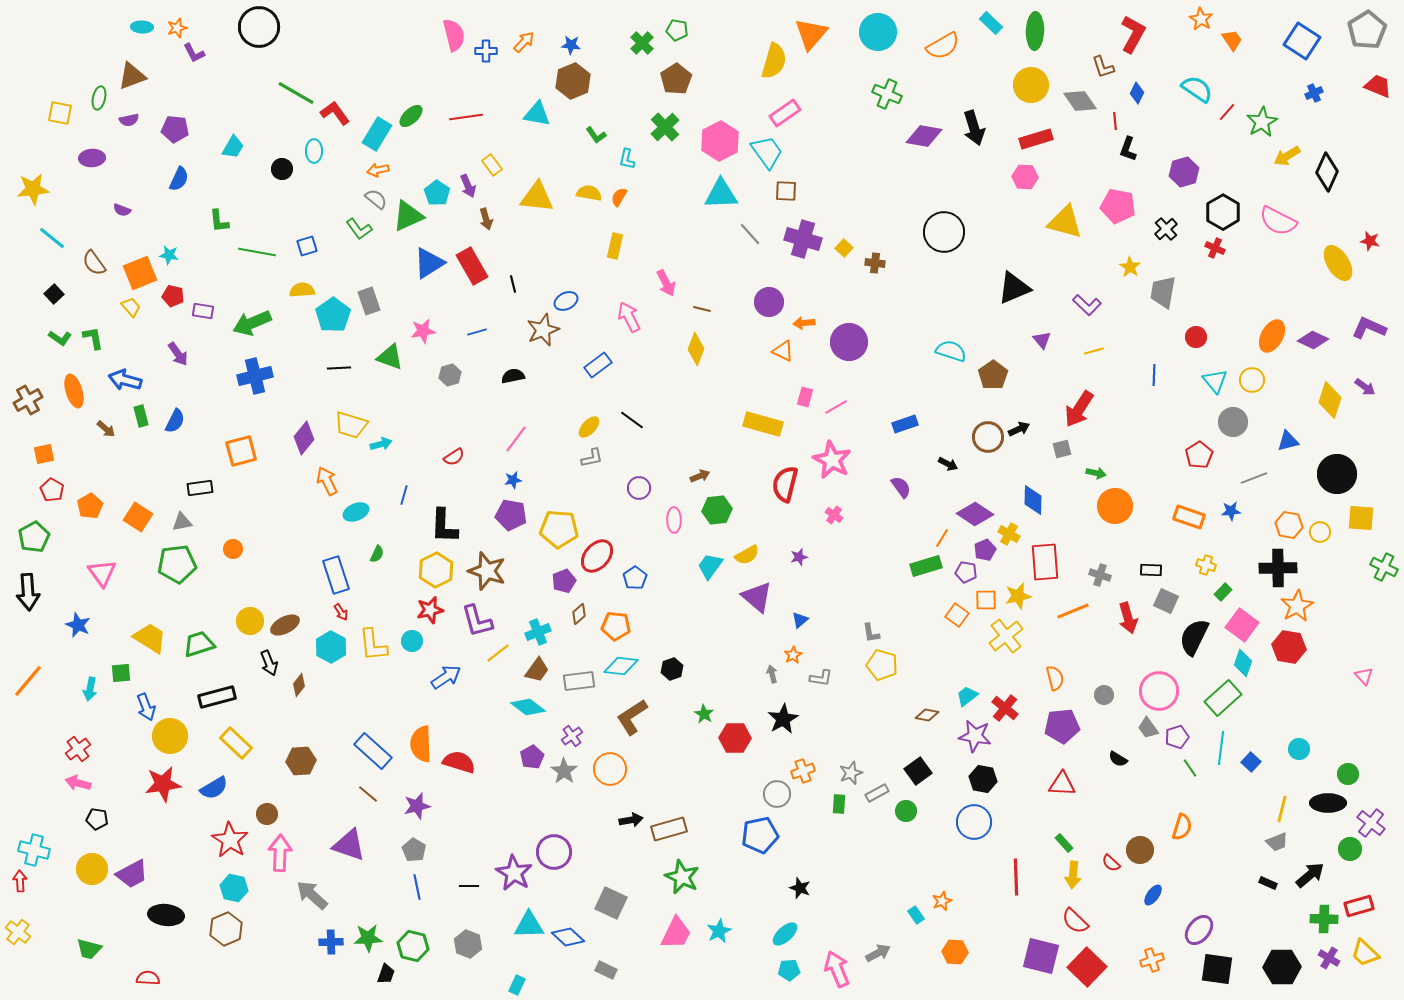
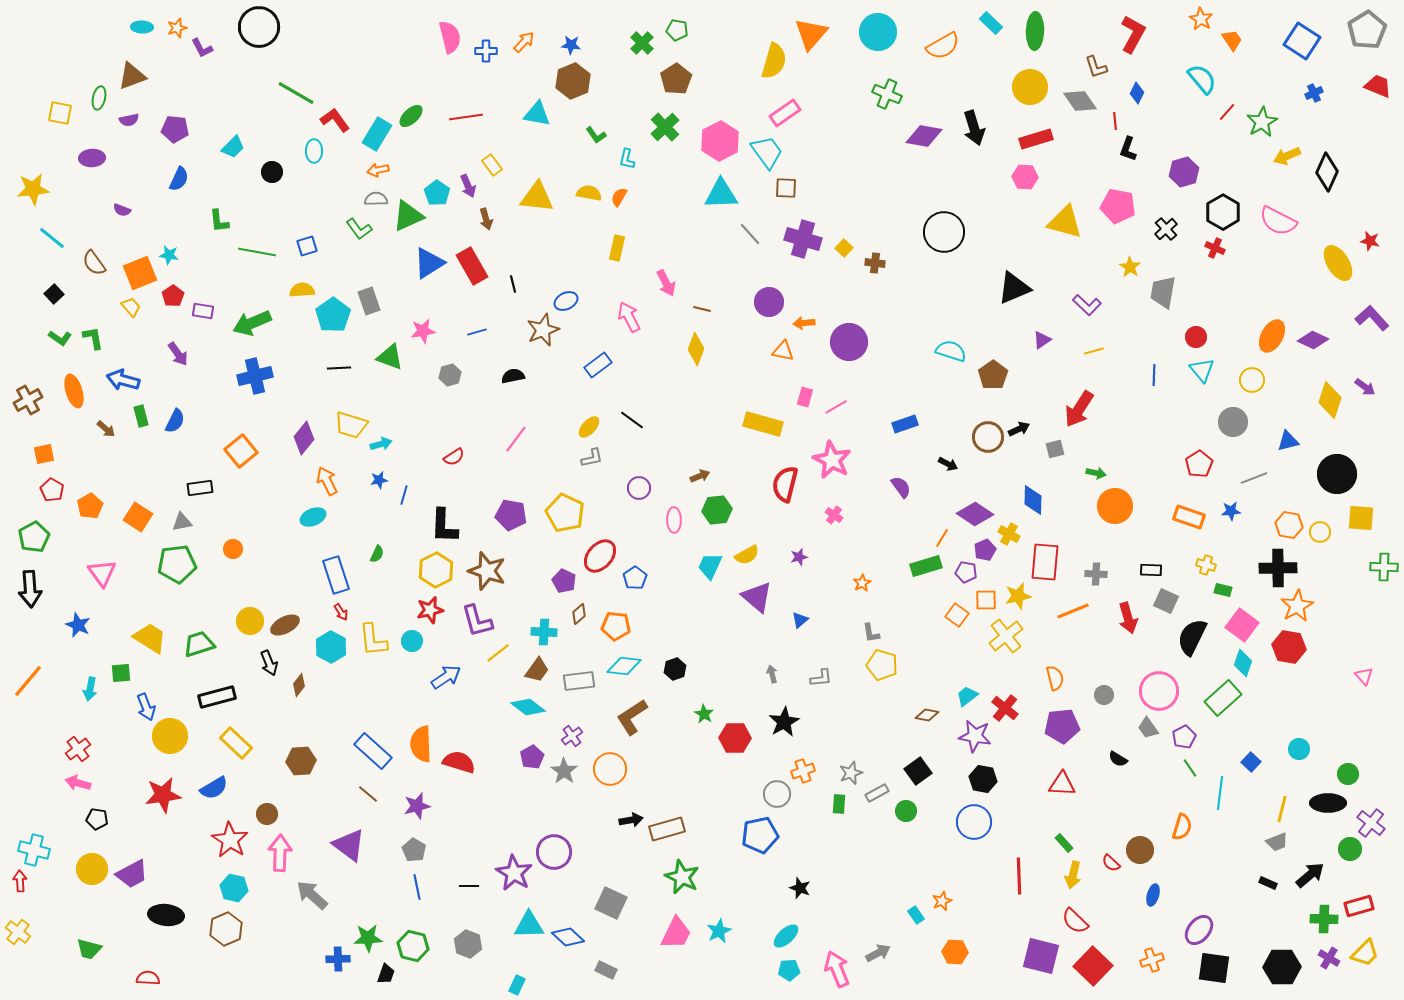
pink semicircle at (454, 35): moved 4 px left, 2 px down
purple L-shape at (194, 53): moved 8 px right, 5 px up
brown L-shape at (1103, 67): moved 7 px left
yellow circle at (1031, 85): moved 1 px left, 2 px down
cyan semicircle at (1197, 89): moved 5 px right, 10 px up; rotated 16 degrees clockwise
red L-shape at (335, 113): moved 7 px down
cyan trapezoid at (233, 147): rotated 15 degrees clockwise
yellow arrow at (1287, 156): rotated 8 degrees clockwise
black circle at (282, 169): moved 10 px left, 3 px down
brown square at (786, 191): moved 3 px up
gray semicircle at (376, 199): rotated 40 degrees counterclockwise
yellow rectangle at (615, 246): moved 2 px right, 2 px down
red pentagon at (173, 296): rotated 25 degrees clockwise
purple L-shape at (1369, 328): moved 3 px right, 10 px up; rotated 24 degrees clockwise
purple triangle at (1042, 340): rotated 36 degrees clockwise
orange triangle at (783, 351): rotated 15 degrees counterclockwise
blue arrow at (125, 380): moved 2 px left
cyan triangle at (1215, 381): moved 13 px left, 11 px up
gray square at (1062, 449): moved 7 px left
orange square at (241, 451): rotated 24 degrees counterclockwise
red pentagon at (1199, 455): moved 9 px down
blue star at (513, 480): moved 134 px left
cyan ellipse at (356, 512): moved 43 px left, 5 px down
yellow pentagon at (559, 529): moved 6 px right, 16 px up; rotated 21 degrees clockwise
red ellipse at (597, 556): moved 3 px right
red rectangle at (1045, 562): rotated 9 degrees clockwise
cyan trapezoid at (710, 566): rotated 12 degrees counterclockwise
green cross at (1384, 567): rotated 24 degrees counterclockwise
gray cross at (1100, 575): moved 4 px left, 1 px up; rotated 15 degrees counterclockwise
purple pentagon at (564, 581): rotated 25 degrees counterclockwise
black arrow at (28, 592): moved 2 px right, 3 px up
green rectangle at (1223, 592): moved 2 px up; rotated 60 degrees clockwise
cyan cross at (538, 632): moved 6 px right; rotated 25 degrees clockwise
black semicircle at (1194, 637): moved 2 px left
yellow L-shape at (373, 645): moved 5 px up
orange star at (793, 655): moved 69 px right, 72 px up
cyan diamond at (621, 666): moved 3 px right
black hexagon at (672, 669): moved 3 px right
gray L-shape at (821, 678): rotated 15 degrees counterclockwise
black star at (783, 719): moved 1 px right, 3 px down
purple pentagon at (1177, 737): moved 7 px right; rotated 10 degrees counterclockwise
cyan line at (1221, 748): moved 1 px left, 45 px down
red star at (163, 784): moved 11 px down
brown rectangle at (669, 829): moved 2 px left
purple triangle at (349, 845): rotated 18 degrees clockwise
yellow arrow at (1073, 875): rotated 8 degrees clockwise
red line at (1016, 877): moved 3 px right, 1 px up
blue ellipse at (1153, 895): rotated 20 degrees counterclockwise
cyan ellipse at (785, 934): moved 1 px right, 2 px down
blue cross at (331, 942): moved 7 px right, 17 px down
yellow trapezoid at (1365, 953): rotated 88 degrees counterclockwise
red square at (1087, 967): moved 6 px right, 1 px up
black square at (1217, 969): moved 3 px left, 1 px up
